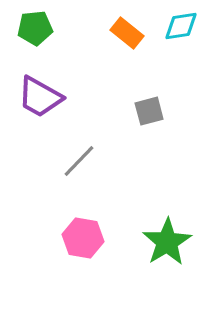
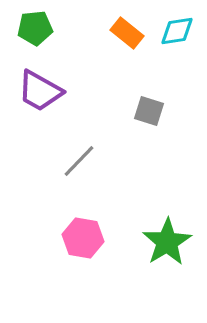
cyan diamond: moved 4 px left, 5 px down
purple trapezoid: moved 6 px up
gray square: rotated 32 degrees clockwise
